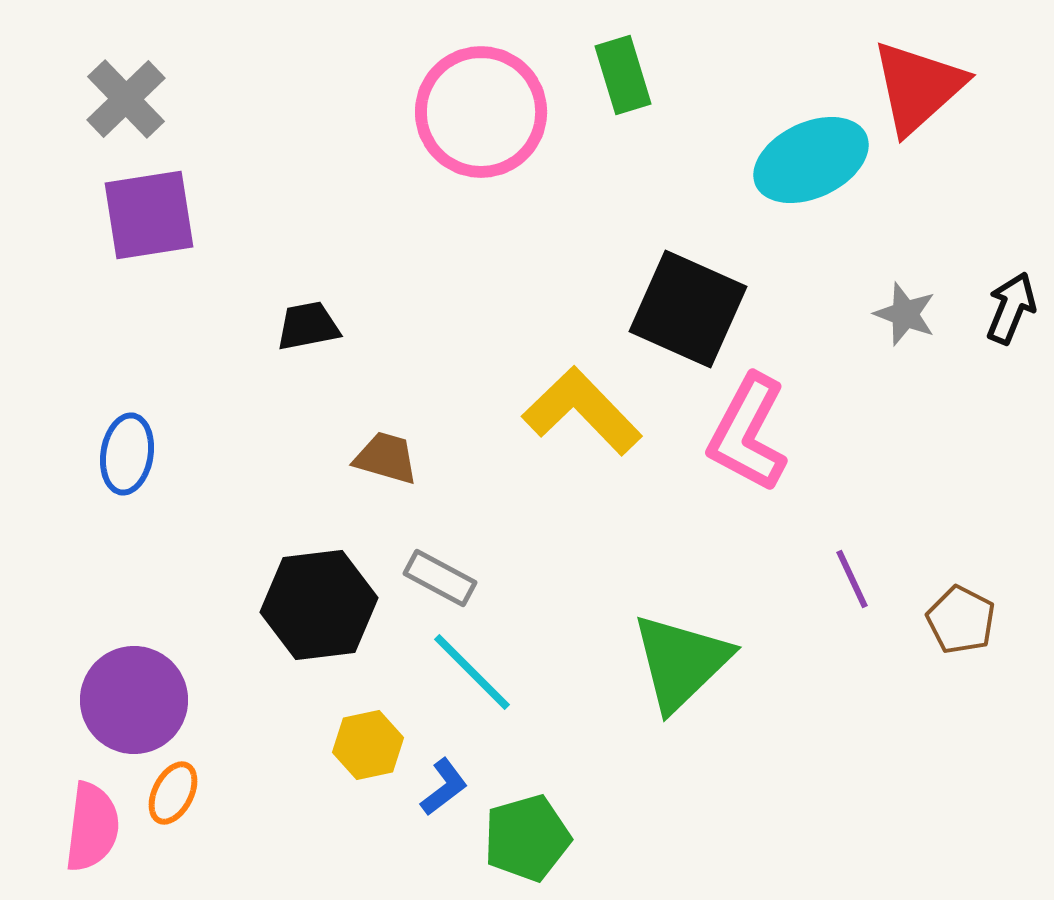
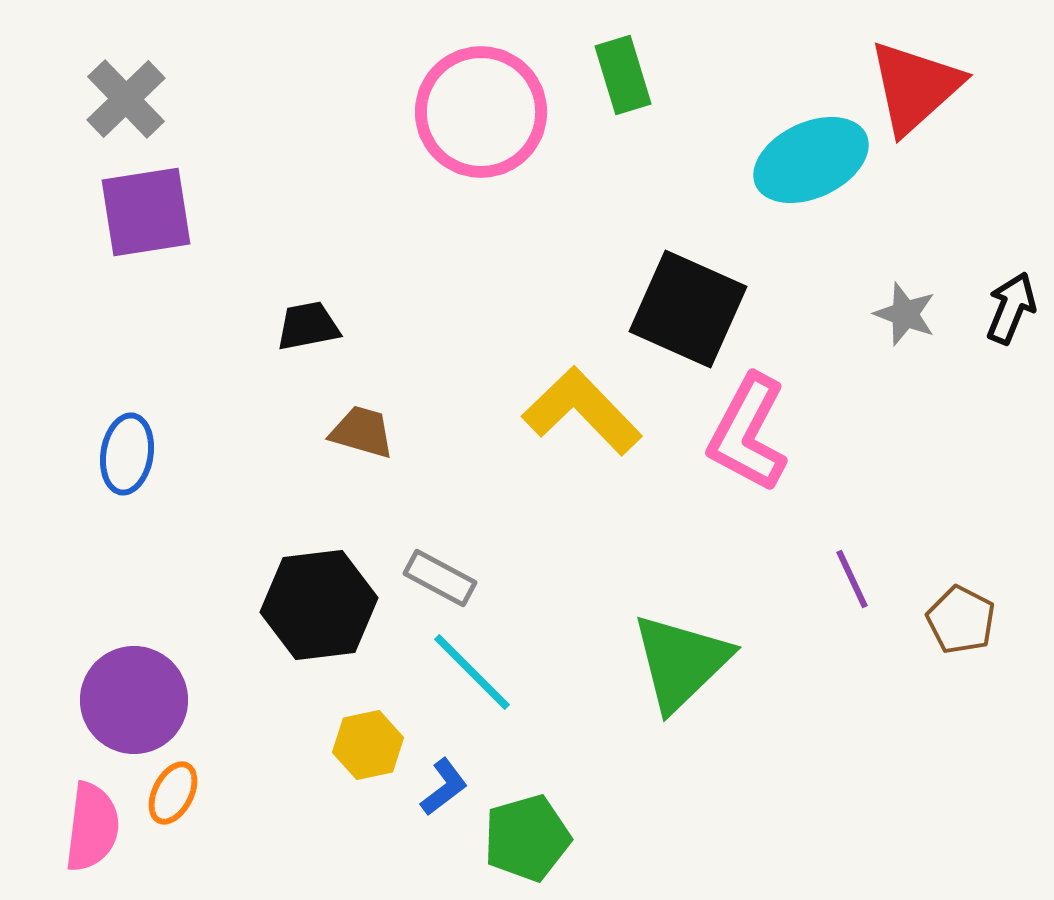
red triangle: moved 3 px left
purple square: moved 3 px left, 3 px up
brown trapezoid: moved 24 px left, 26 px up
